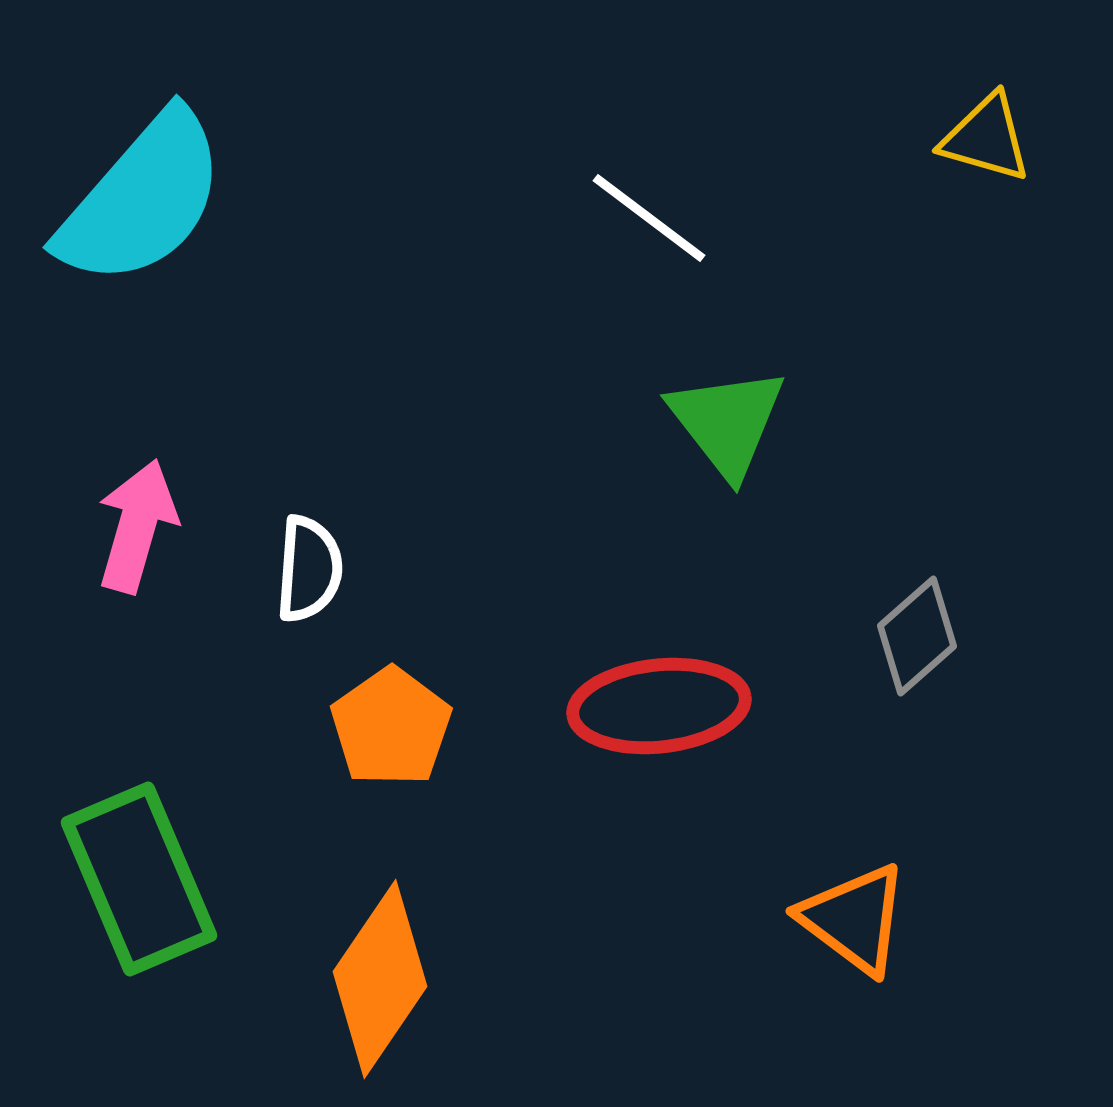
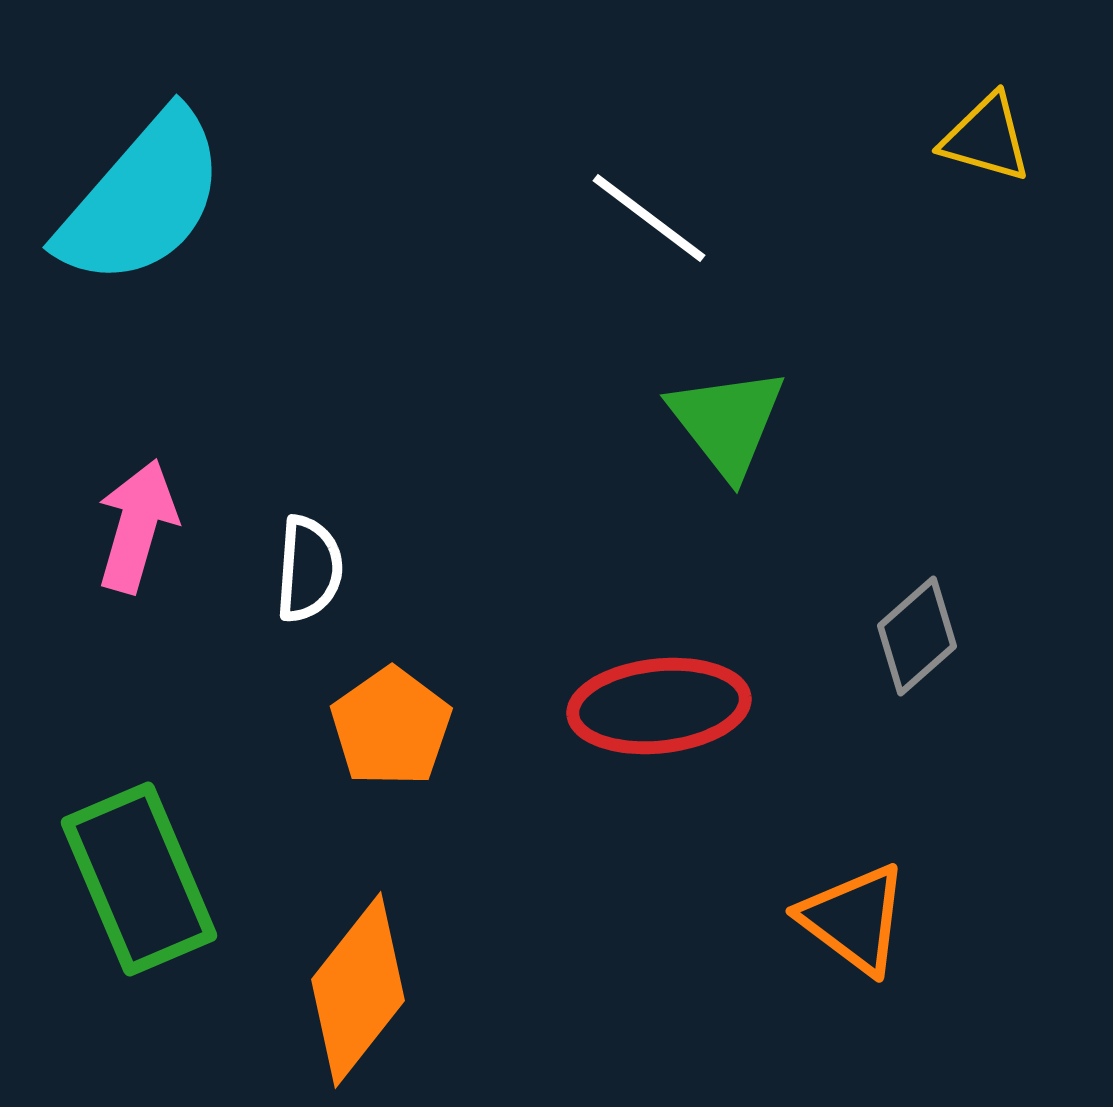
orange diamond: moved 22 px left, 11 px down; rotated 4 degrees clockwise
